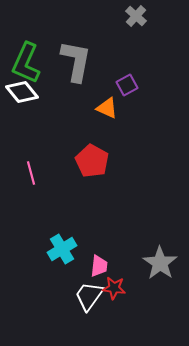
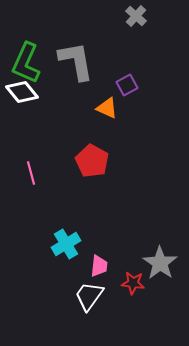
gray L-shape: rotated 21 degrees counterclockwise
cyan cross: moved 4 px right, 5 px up
red star: moved 19 px right, 5 px up
